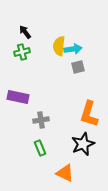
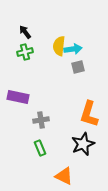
green cross: moved 3 px right
orange triangle: moved 1 px left, 3 px down
